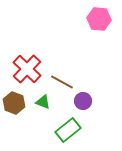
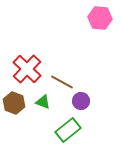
pink hexagon: moved 1 px right, 1 px up
purple circle: moved 2 px left
